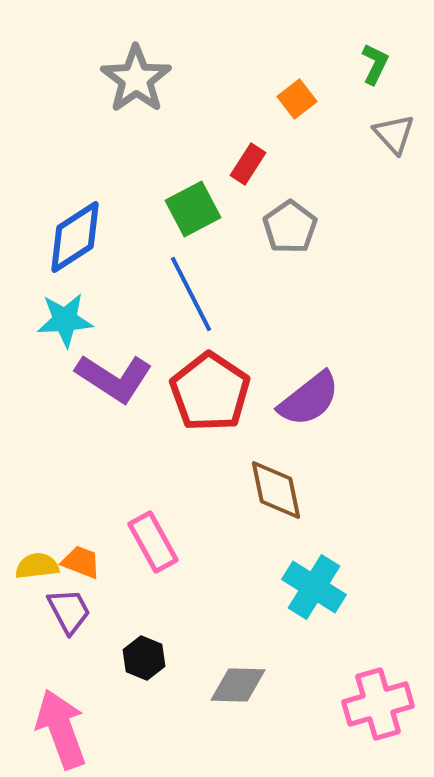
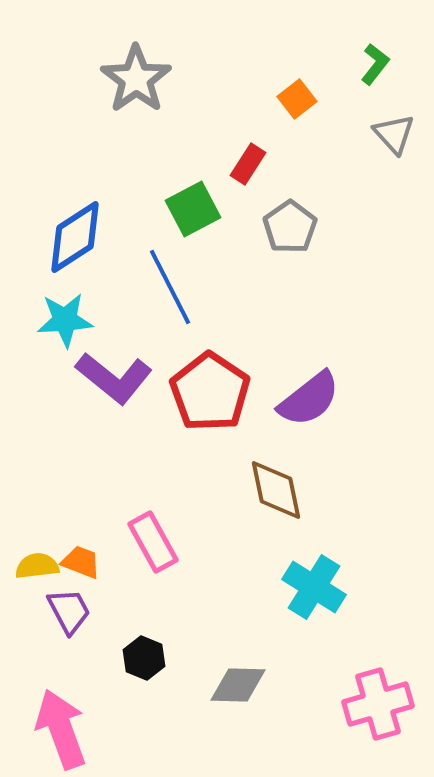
green L-shape: rotated 12 degrees clockwise
blue line: moved 21 px left, 7 px up
purple L-shape: rotated 6 degrees clockwise
